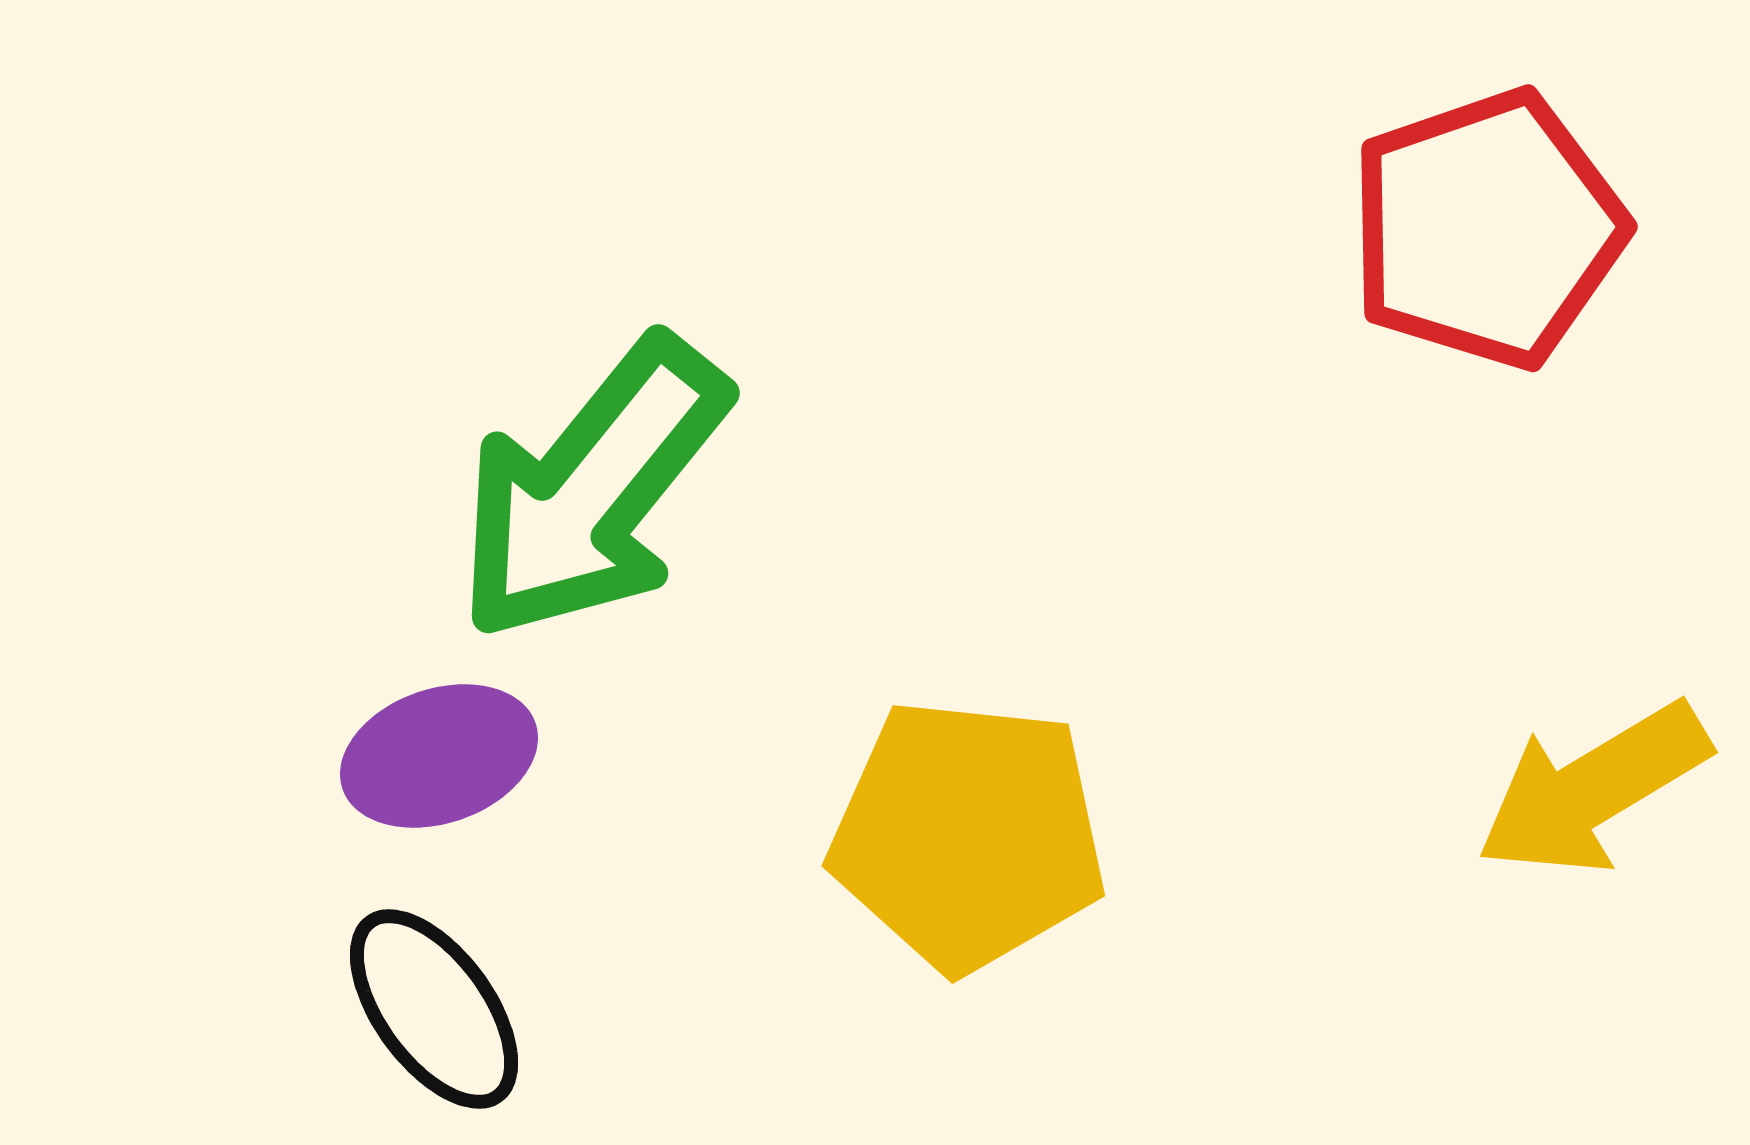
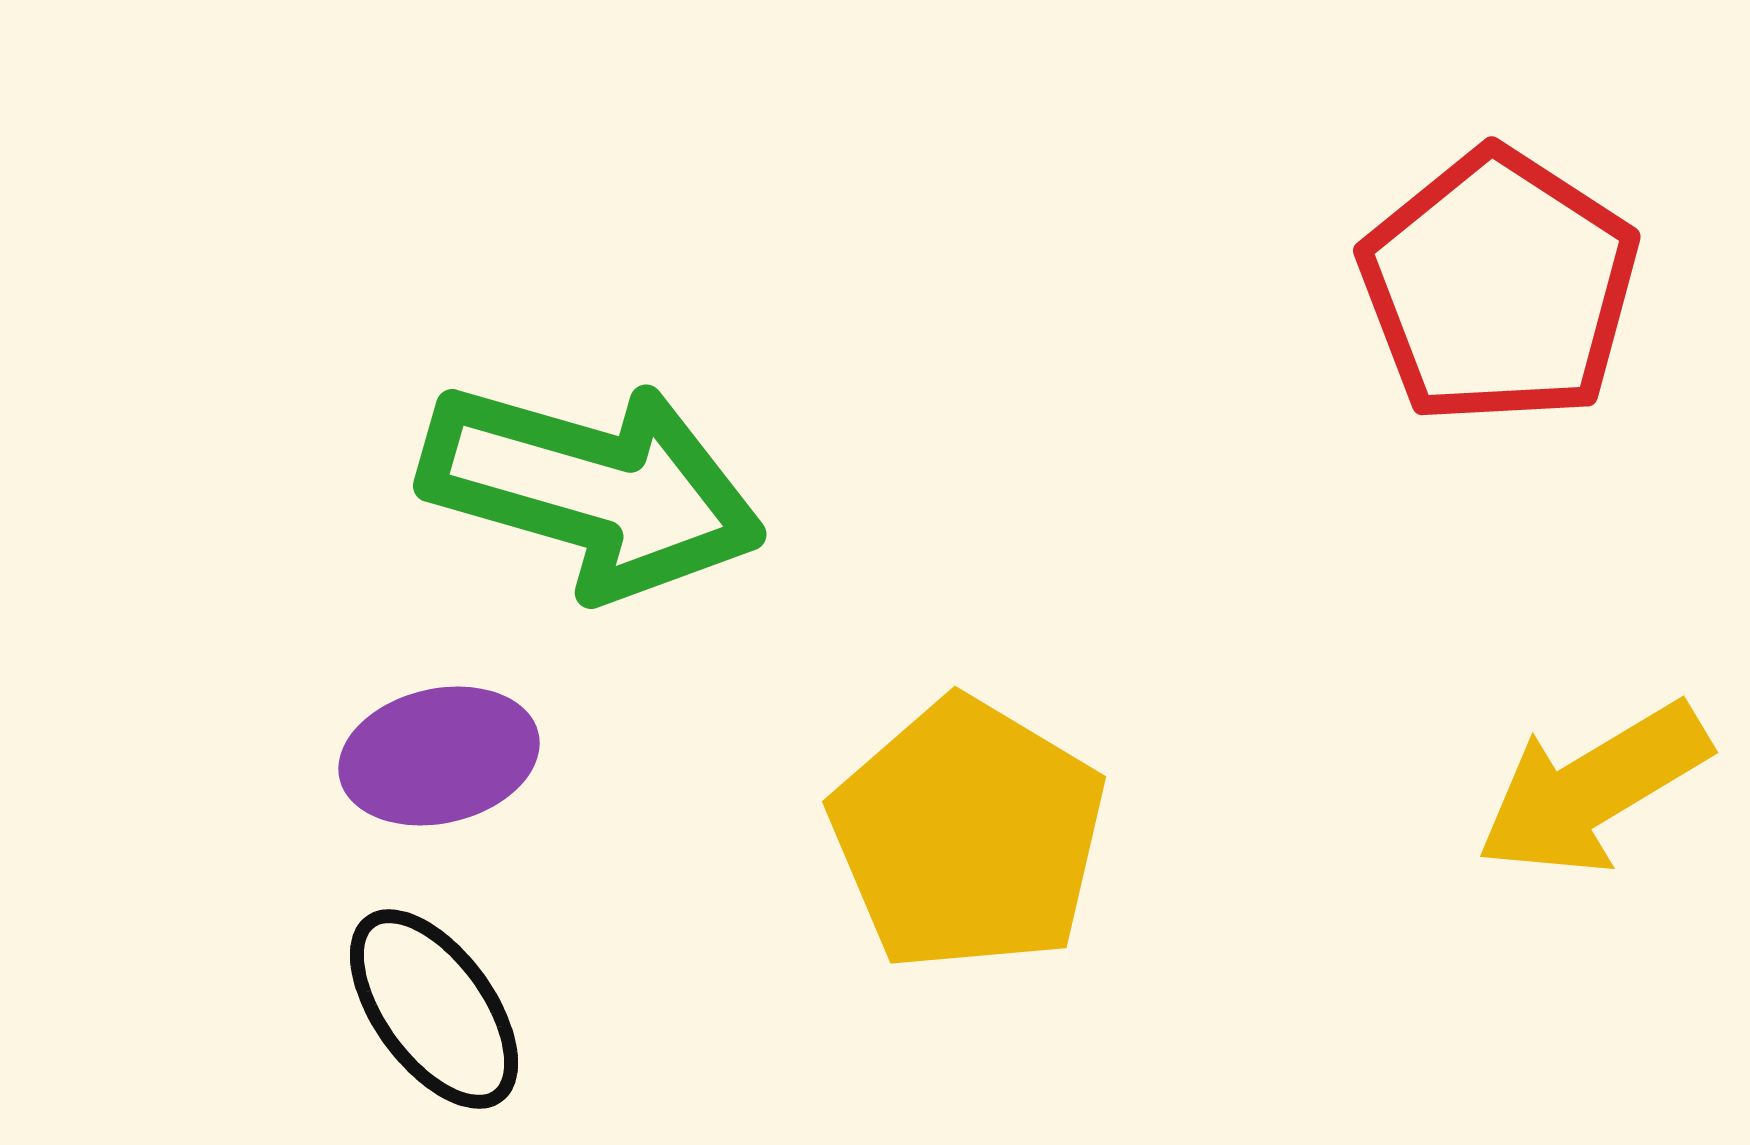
red pentagon: moved 12 px right, 58 px down; rotated 20 degrees counterclockwise
green arrow: rotated 113 degrees counterclockwise
purple ellipse: rotated 6 degrees clockwise
yellow pentagon: rotated 25 degrees clockwise
